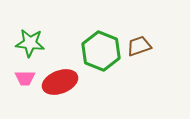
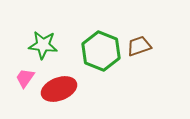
green star: moved 13 px right, 2 px down
pink trapezoid: rotated 125 degrees clockwise
red ellipse: moved 1 px left, 7 px down
